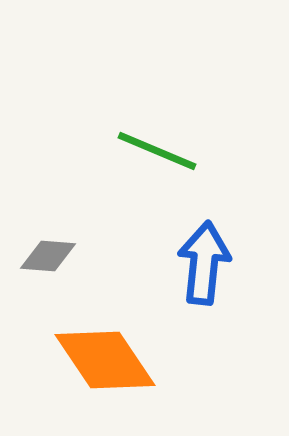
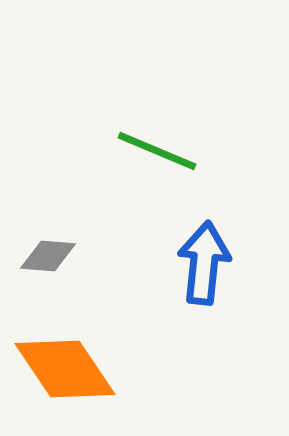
orange diamond: moved 40 px left, 9 px down
